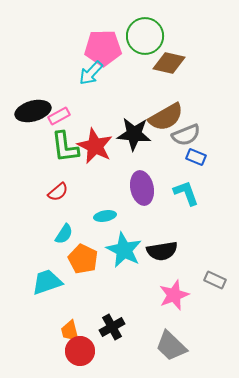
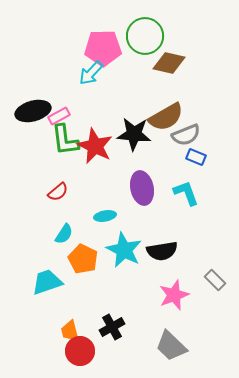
green L-shape: moved 7 px up
gray rectangle: rotated 20 degrees clockwise
